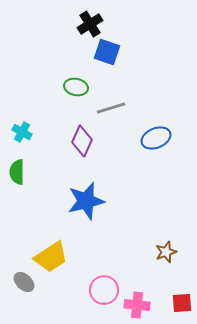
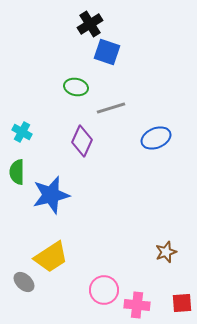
blue star: moved 35 px left, 6 px up
